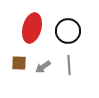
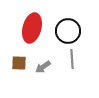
gray line: moved 3 px right, 6 px up
